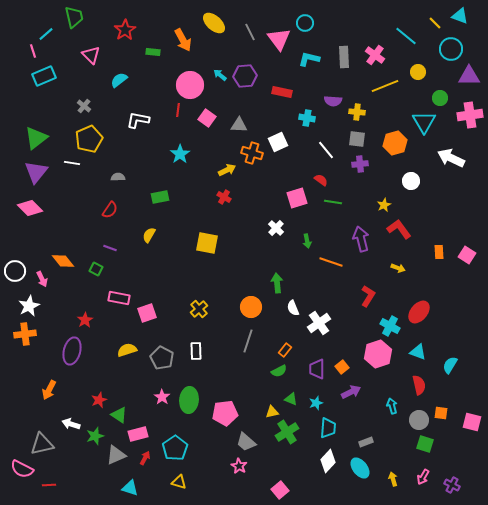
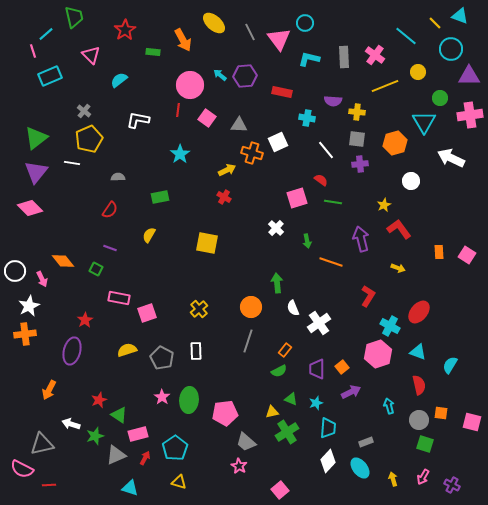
cyan rectangle at (44, 76): moved 6 px right
gray cross at (84, 106): moved 5 px down
cyan arrow at (392, 406): moved 3 px left
